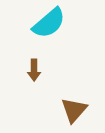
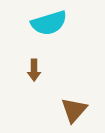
cyan semicircle: rotated 24 degrees clockwise
